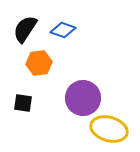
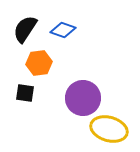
black square: moved 2 px right, 10 px up
